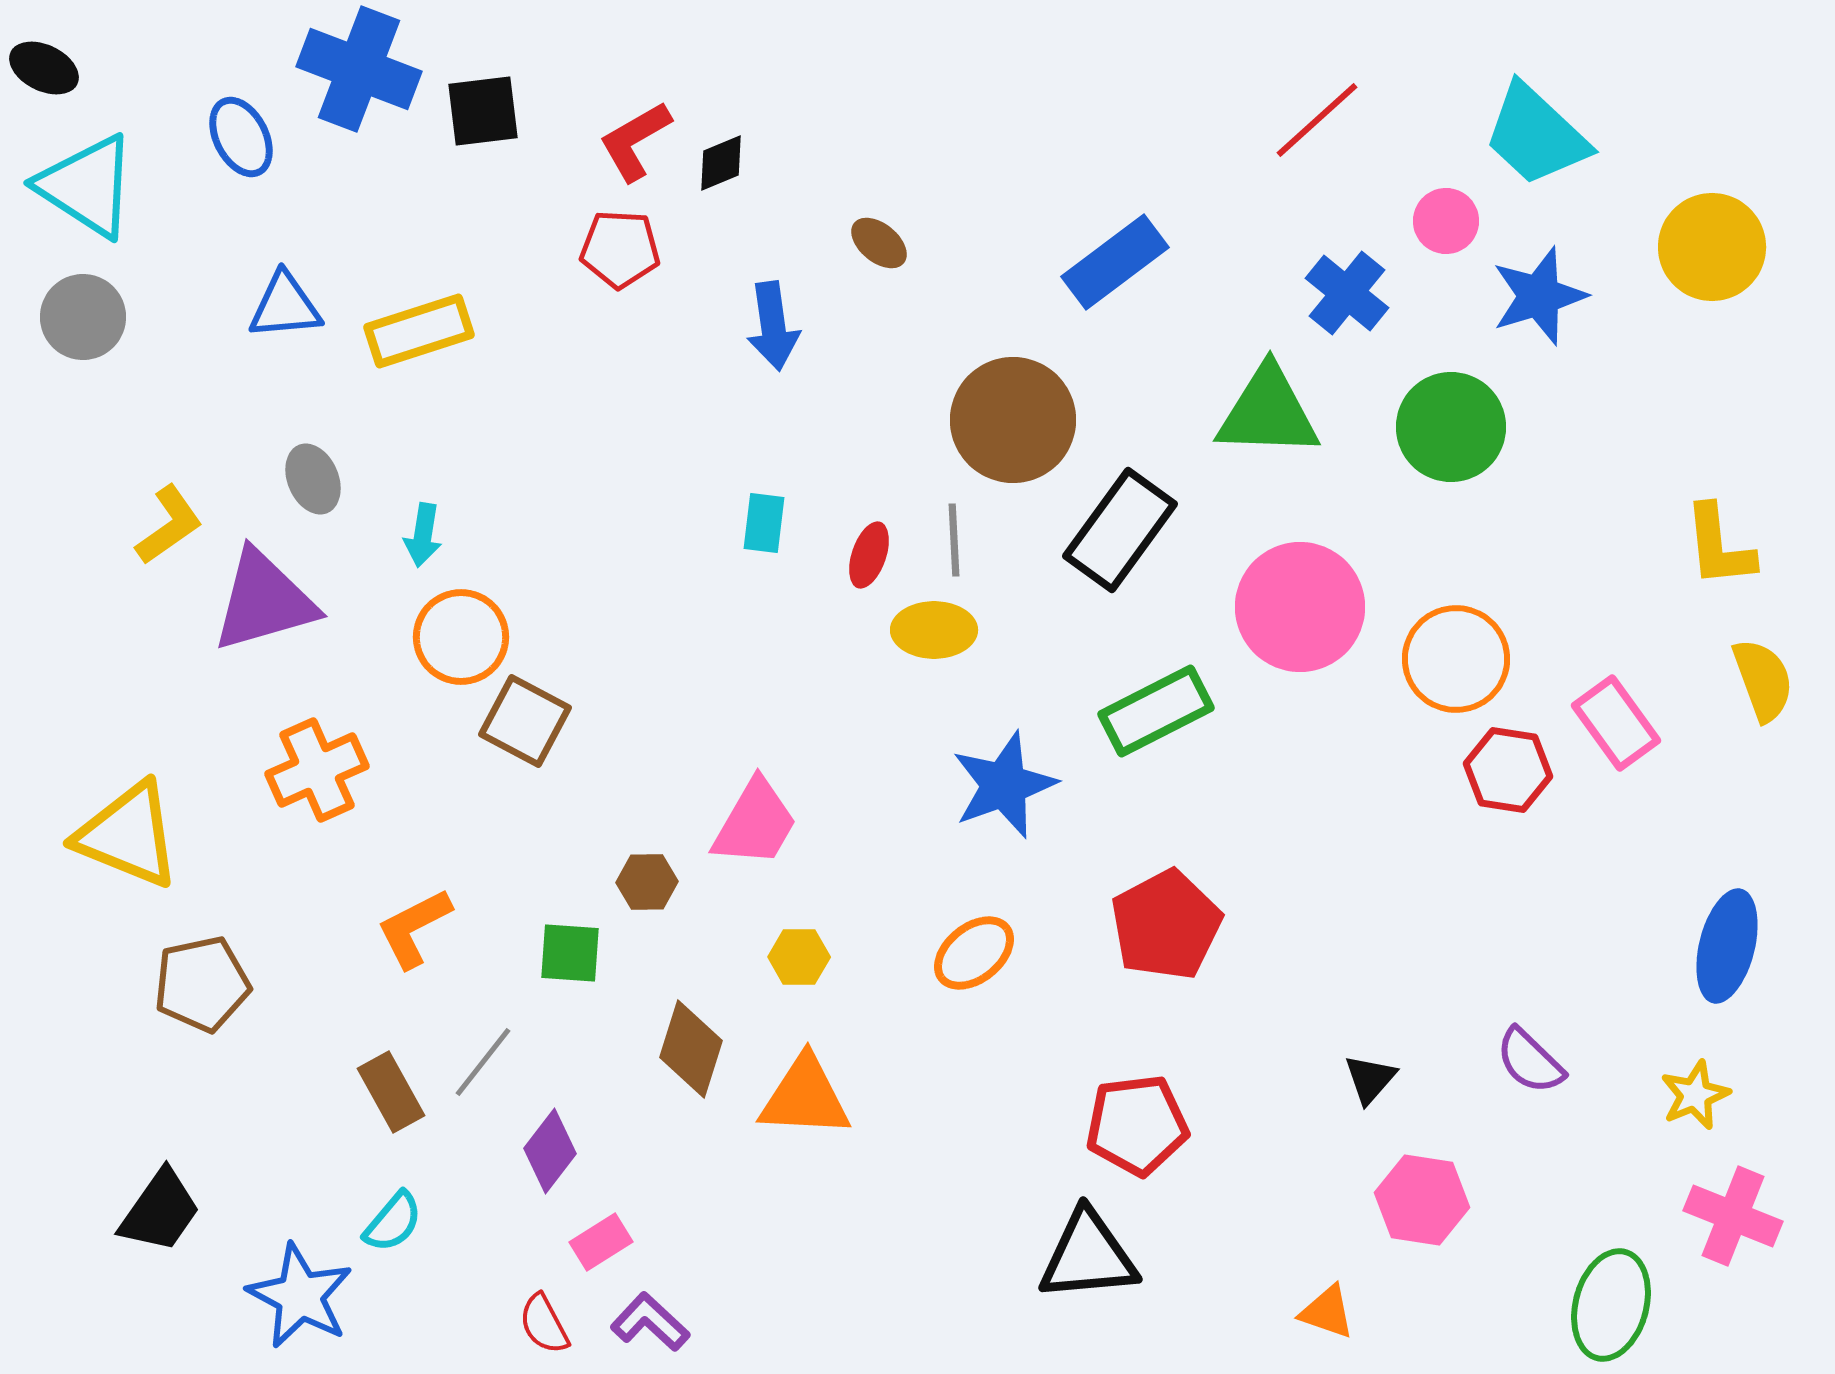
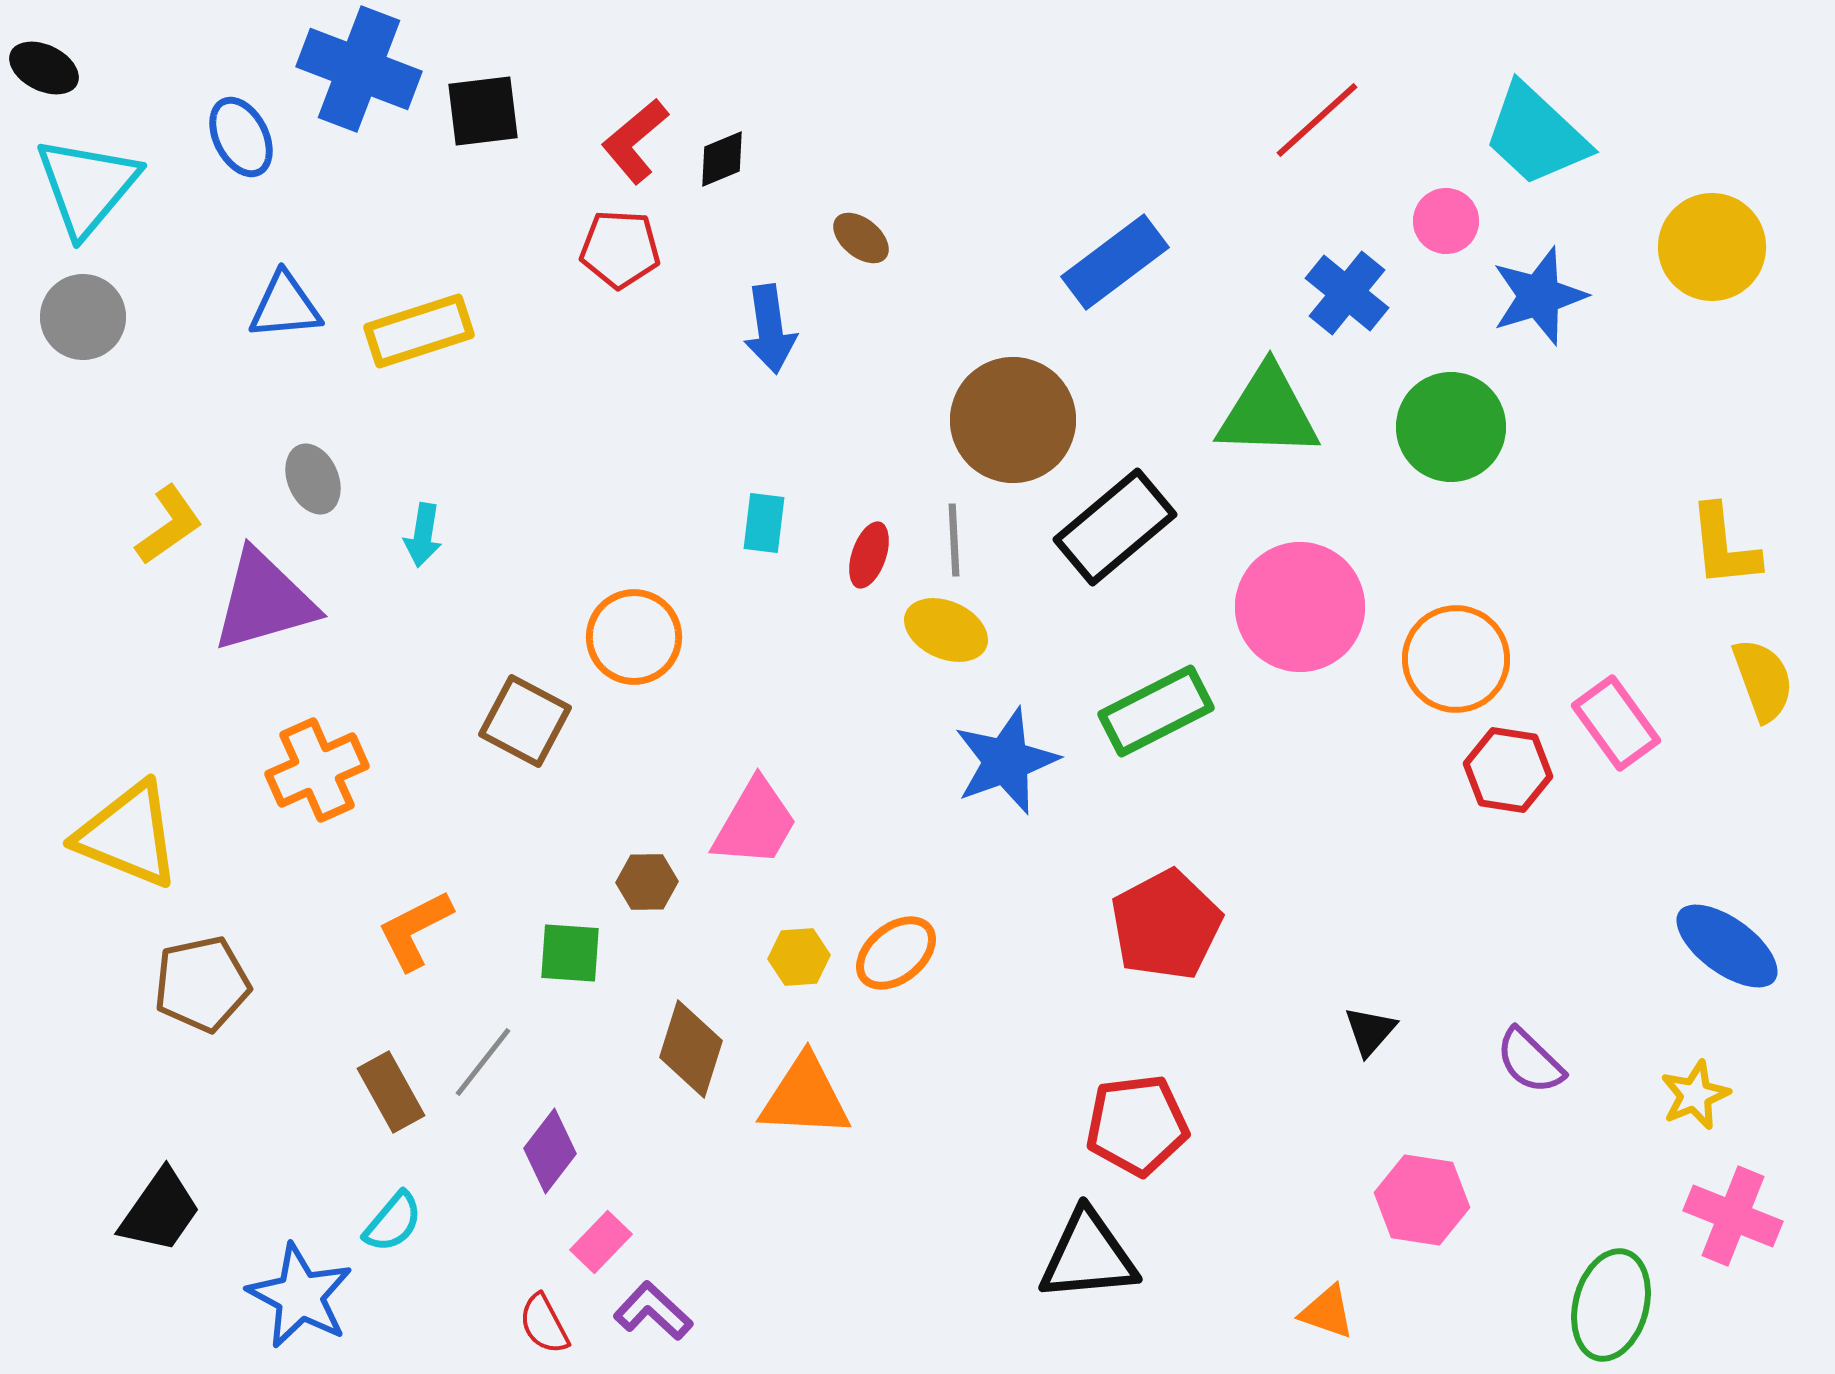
red L-shape at (635, 141): rotated 10 degrees counterclockwise
black diamond at (721, 163): moved 1 px right, 4 px up
cyan triangle at (87, 186): rotated 37 degrees clockwise
brown ellipse at (879, 243): moved 18 px left, 5 px up
blue arrow at (773, 326): moved 3 px left, 3 px down
black rectangle at (1120, 530): moved 5 px left, 3 px up; rotated 14 degrees clockwise
yellow L-shape at (1719, 546): moved 5 px right
yellow ellipse at (934, 630): moved 12 px right; rotated 24 degrees clockwise
orange circle at (461, 637): moved 173 px right
blue star at (1004, 785): moved 2 px right, 24 px up
orange L-shape at (414, 928): moved 1 px right, 2 px down
blue ellipse at (1727, 946): rotated 68 degrees counterclockwise
orange ellipse at (974, 953): moved 78 px left
yellow hexagon at (799, 957): rotated 4 degrees counterclockwise
black triangle at (1370, 1079): moved 48 px up
pink rectangle at (601, 1242): rotated 14 degrees counterclockwise
purple L-shape at (650, 1322): moved 3 px right, 11 px up
